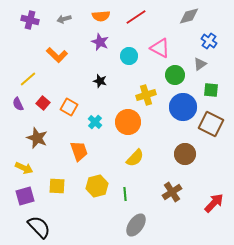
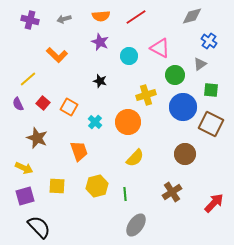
gray diamond: moved 3 px right
